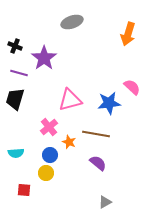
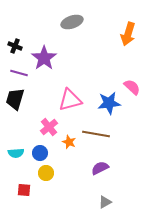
blue circle: moved 10 px left, 2 px up
purple semicircle: moved 2 px right, 5 px down; rotated 66 degrees counterclockwise
